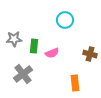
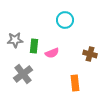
gray star: moved 1 px right, 1 px down
